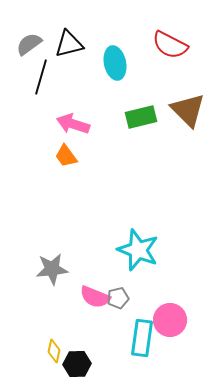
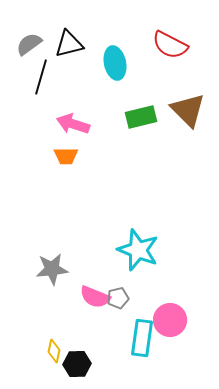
orange trapezoid: rotated 55 degrees counterclockwise
